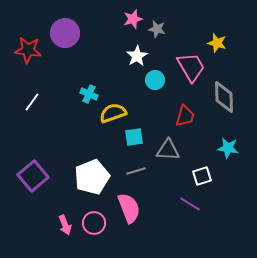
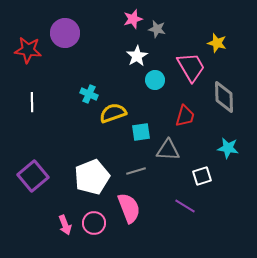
white line: rotated 36 degrees counterclockwise
cyan square: moved 7 px right, 5 px up
purple line: moved 5 px left, 2 px down
